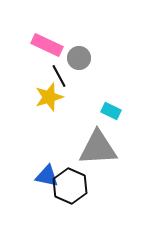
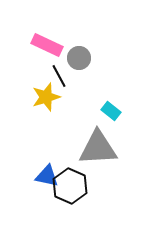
yellow star: moved 3 px left
cyan rectangle: rotated 12 degrees clockwise
